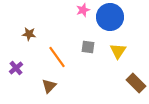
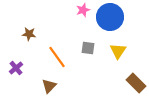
gray square: moved 1 px down
